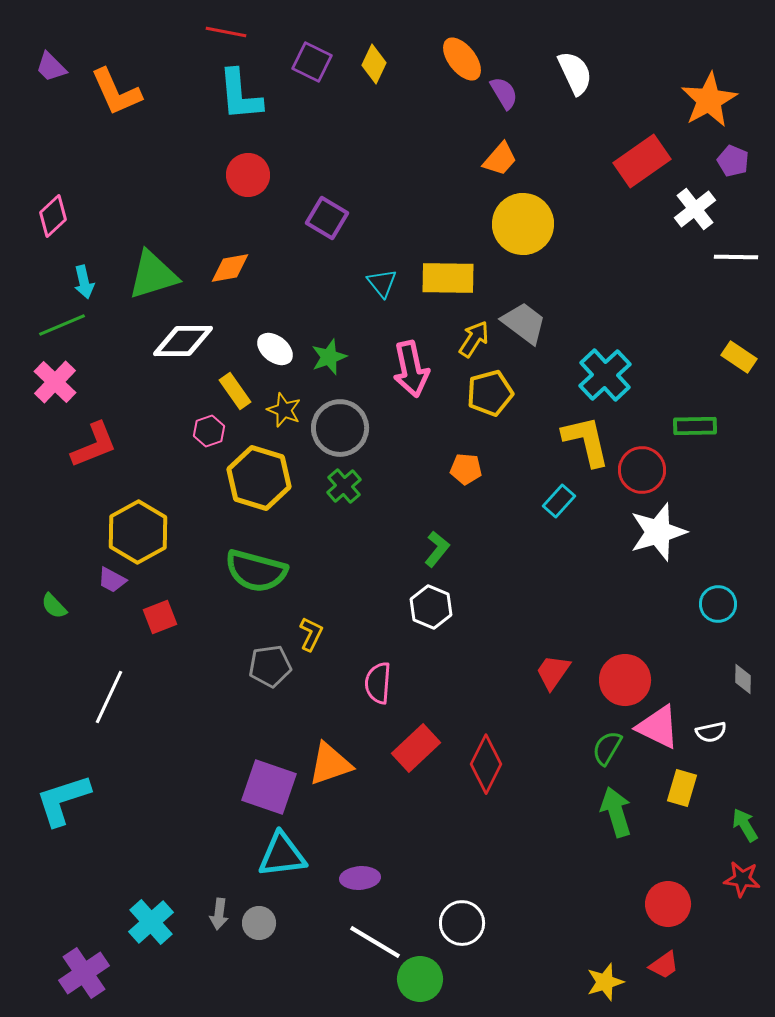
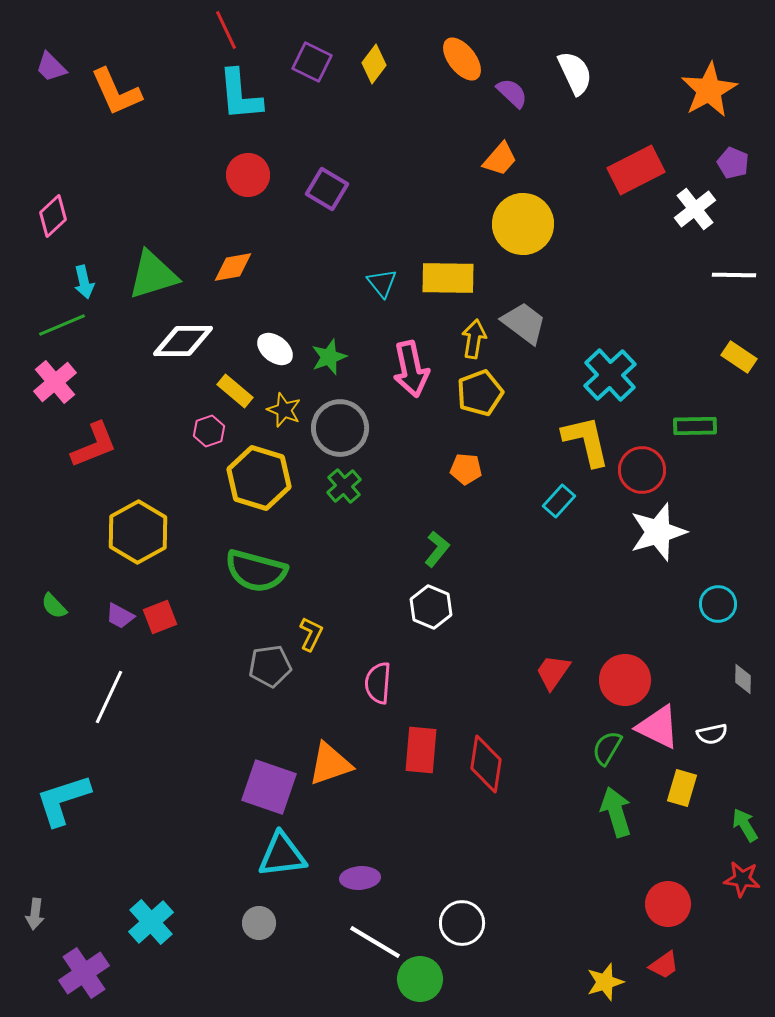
red line at (226, 32): moved 2 px up; rotated 54 degrees clockwise
yellow diamond at (374, 64): rotated 12 degrees clockwise
purple semicircle at (504, 93): moved 8 px right; rotated 16 degrees counterclockwise
orange star at (709, 100): moved 10 px up
red rectangle at (642, 161): moved 6 px left, 9 px down; rotated 8 degrees clockwise
purple pentagon at (733, 161): moved 2 px down
purple square at (327, 218): moved 29 px up
white line at (736, 257): moved 2 px left, 18 px down
orange diamond at (230, 268): moved 3 px right, 1 px up
yellow arrow at (474, 339): rotated 24 degrees counterclockwise
cyan cross at (605, 375): moved 5 px right
pink cross at (55, 382): rotated 6 degrees clockwise
yellow rectangle at (235, 391): rotated 15 degrees counterclockwise
yellow pentagon at (490, 393): moved 10 px left; rotated 6 degrees counterclockwise
purple trapezoid at (112, 580): moved 8 px right, 36 px down
white semicircle at (711, 732): moved 1 px right, 2 px down
red rectangle at (416, 748): moved 5 px right, 2 px down; rotated 42 degrees counterclockwise
red diamond at (486, 764): rotated 18 degrees counterclockwise
gray arrow at (219, 914): moved 184 px left
